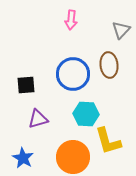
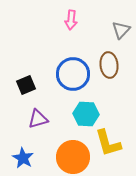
black square: rotated 18 degrees counterclockwise
yellow L-shape: moved 2 px down
